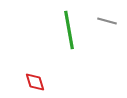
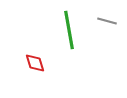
red diamond: moved 19 px up
